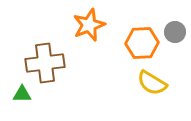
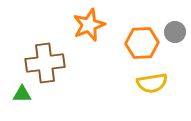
yellow semicircle: rotated 40 degrees counterclockwise
